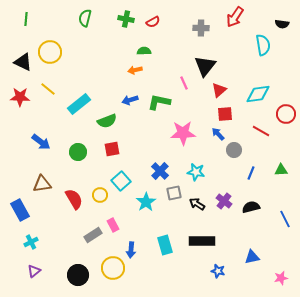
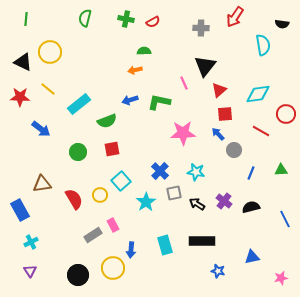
blue arrow at (41, 142): moved 13 px up
purple triangle at (34, 271): moved 4 px left; rotated 24 degrees counterclockwise
